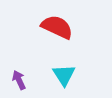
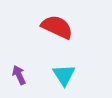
purple arrow: moved 5 px up
